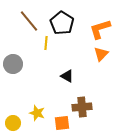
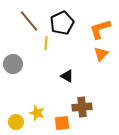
black pentagon: rotated 15 degrees clockwise
yellow circle: moved 3 px right, 1 px up
